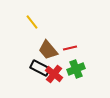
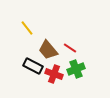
yellow line: moved 5 px left, 6 px down
red line: rotated 48 degrees clockwise
black rectangle: moved 7 px left, 2 px up
red cross: rotated 18 degrees counterclockwise
